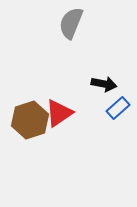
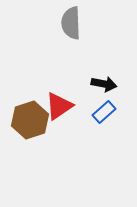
gray semicircle: rotated 24 degrees counterclockwise
blue rectangle: moved 14 px left, 4 px down
red triangle: moved 7 px up
